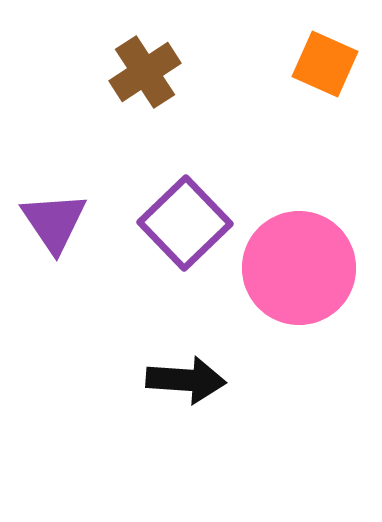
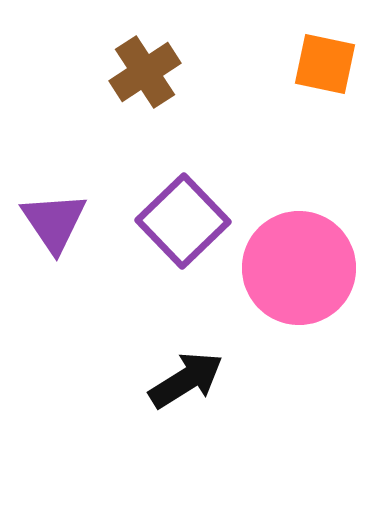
orange square: rotated 12 degrees counterclockwise
purple square: moved 2 px left, 2 px up
black arrow: rotated 36 degrees counterclockwise
